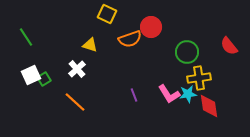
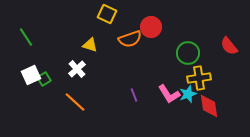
green circle: moved 1 px right, 1 px down
cyan star: rotated 12 degrees counterclockwise
